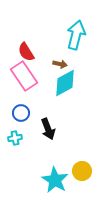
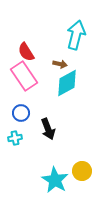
cyan diamond: moved 2 px right
